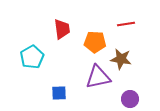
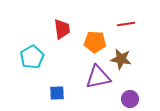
blue square: moved 2 px left
